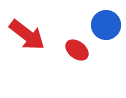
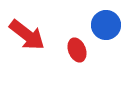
red ellipse: rotated 30 degrees clockwise
